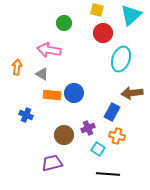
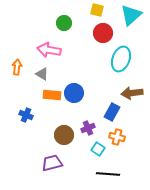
orange cross: moved 1 px down
